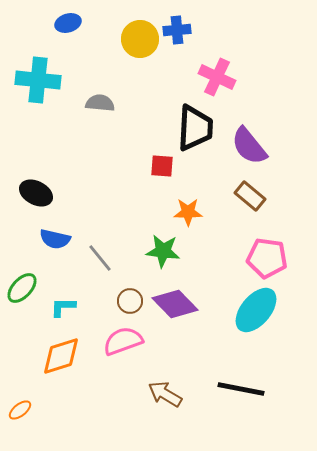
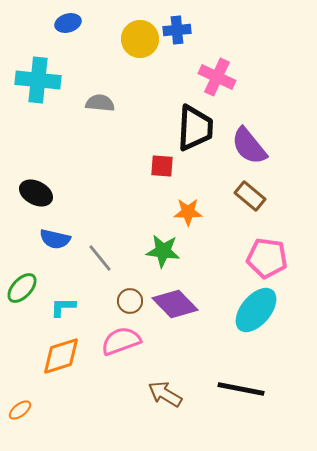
pink semicircle: moved 2 px left
